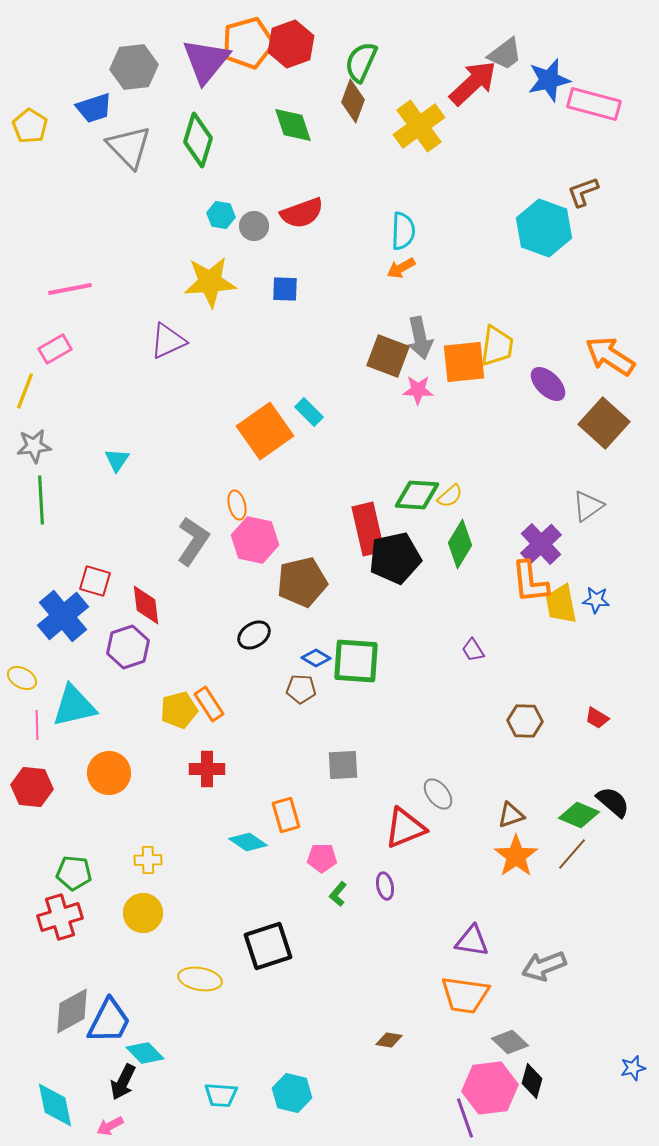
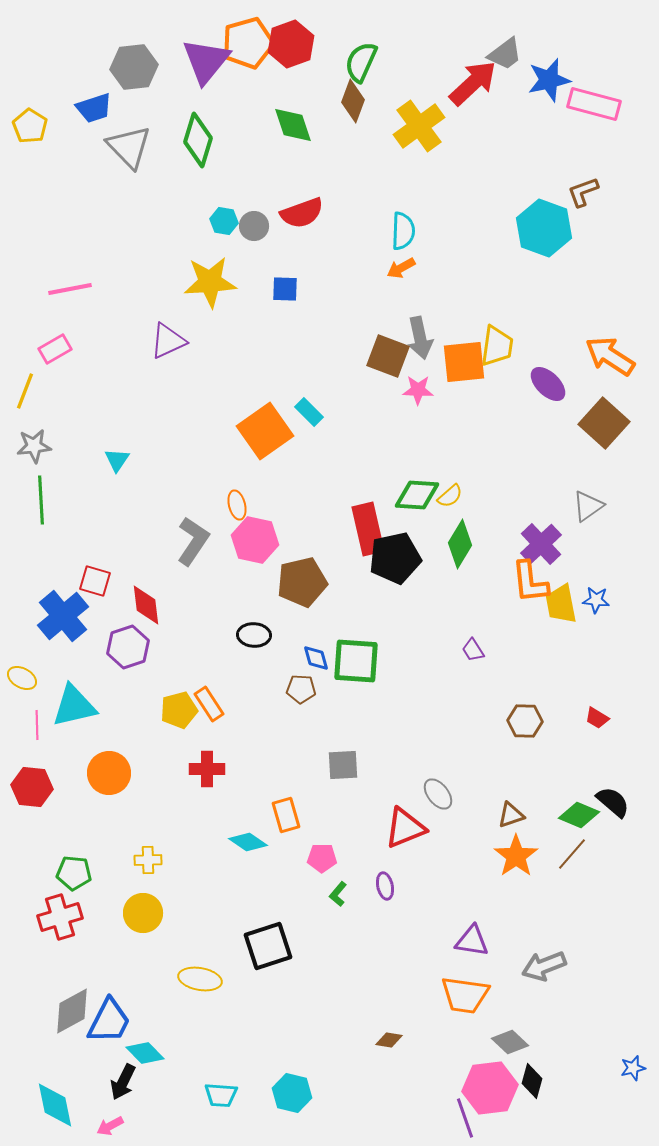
cyan hexagon at (221, 215): moved 3 px right, 6 px down
black ellipse at (254, 635): rotated 36 degrees clockwise
blue diamond at (316, 658): rotated 44 degrees clockwise
